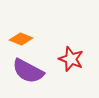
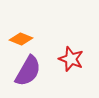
purple semicircle: rotated 88 degrees counterclockwise
